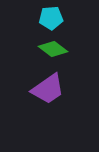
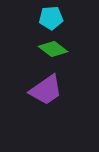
purple trapezoid: moved 2 px left, 1 px down
